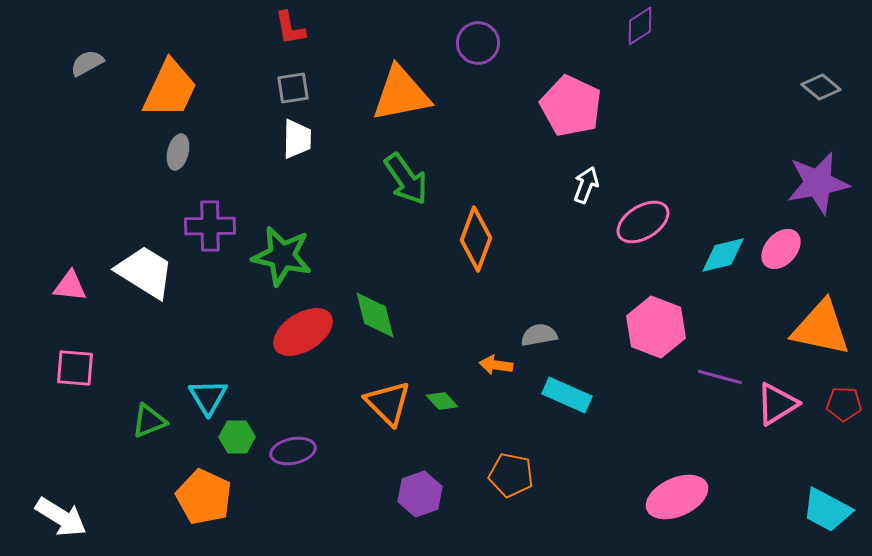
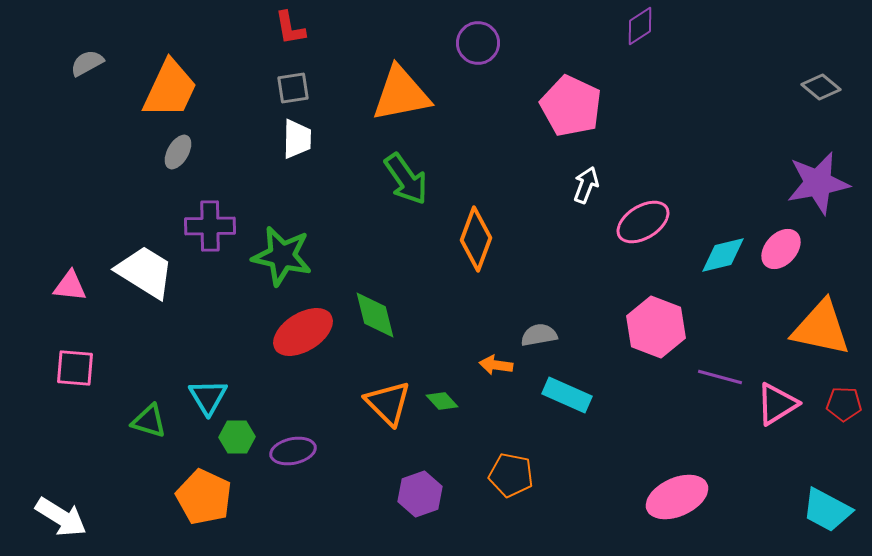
gray ellipse at (178, 152): rotated 16 degrees clockwise
green triangle at (149, 421): rotated 39 degrees clockwise
